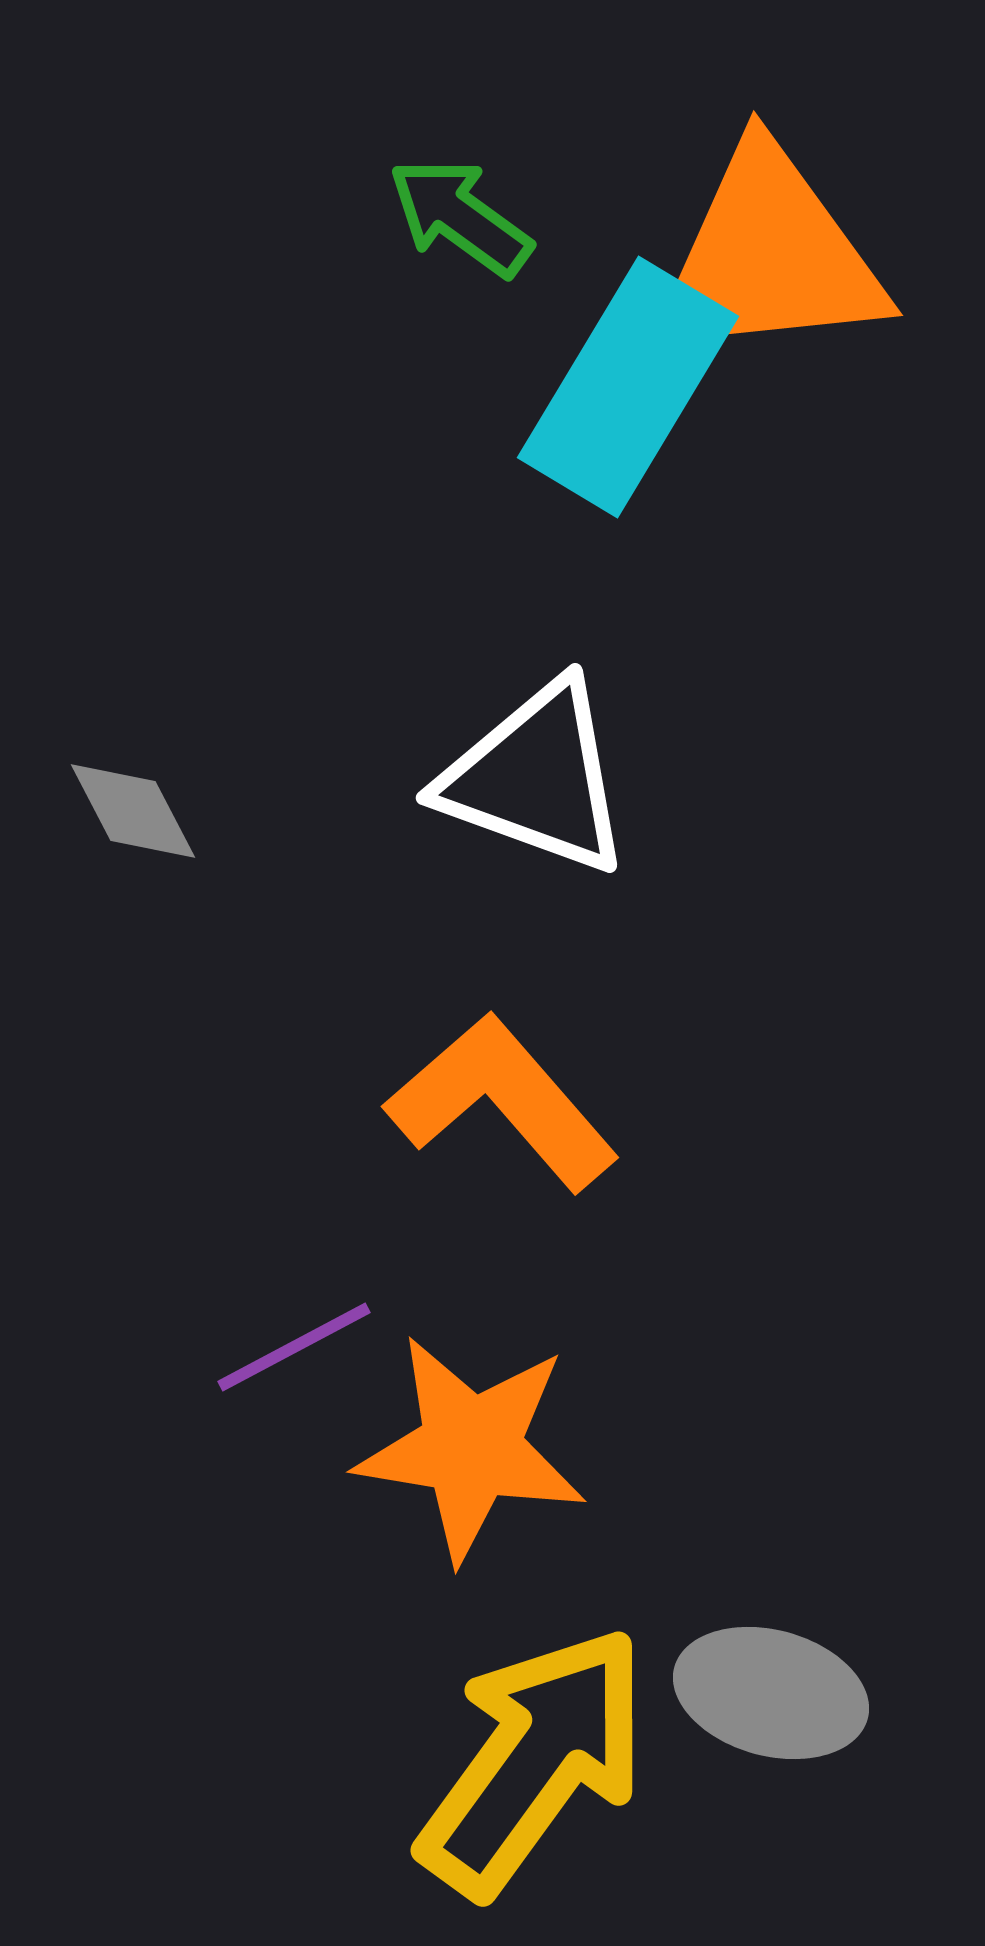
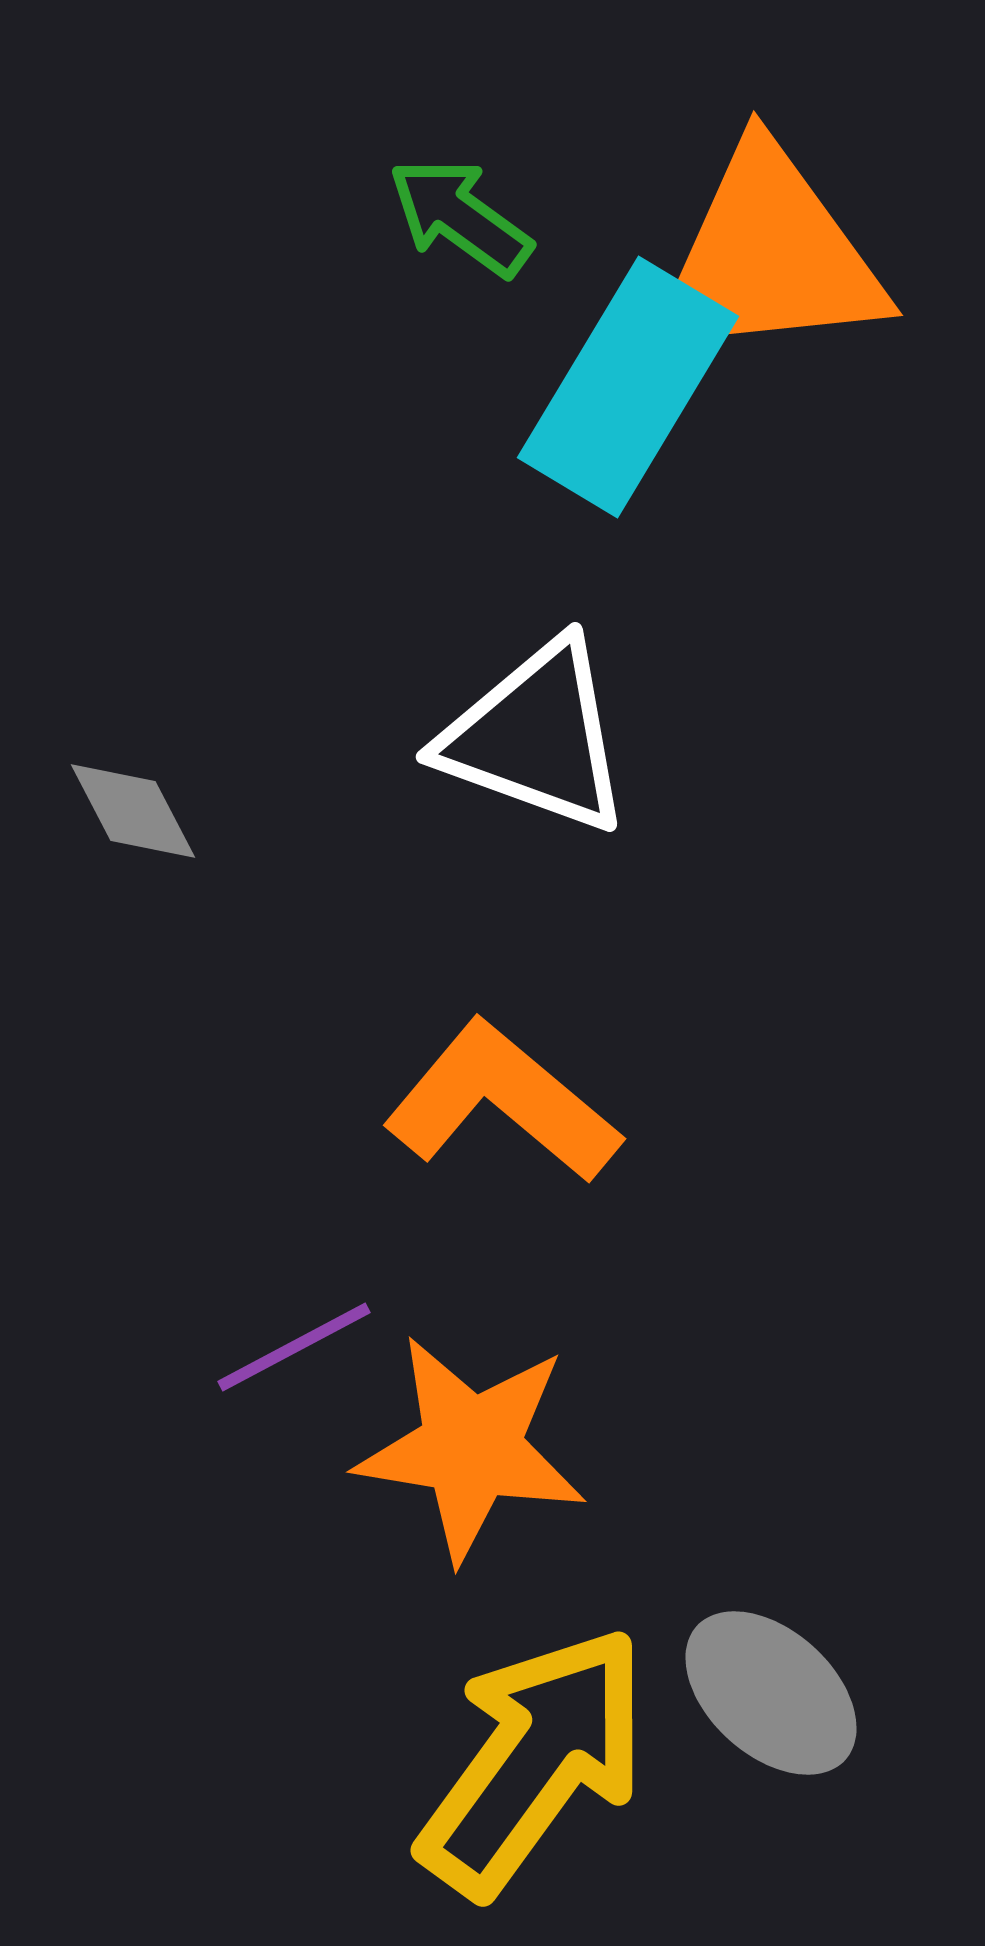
white triangle: moved 41 px up
orange L-shape: rotated 9 degrees counterclockwise
gray ellipse: rotated 27 degrees clockwise
